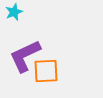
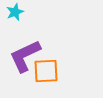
cyan star: moved 1 px right
